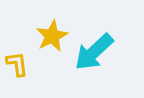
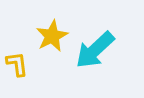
cyan arrow: moved 1 px right, 2 px up
